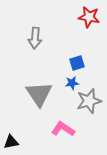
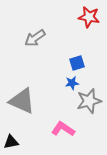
gray arrow: rotated 50 degrees clockwise
gray triangle: moved 17 px left, 7 px down; rotated 32 degrees counterclockwise
